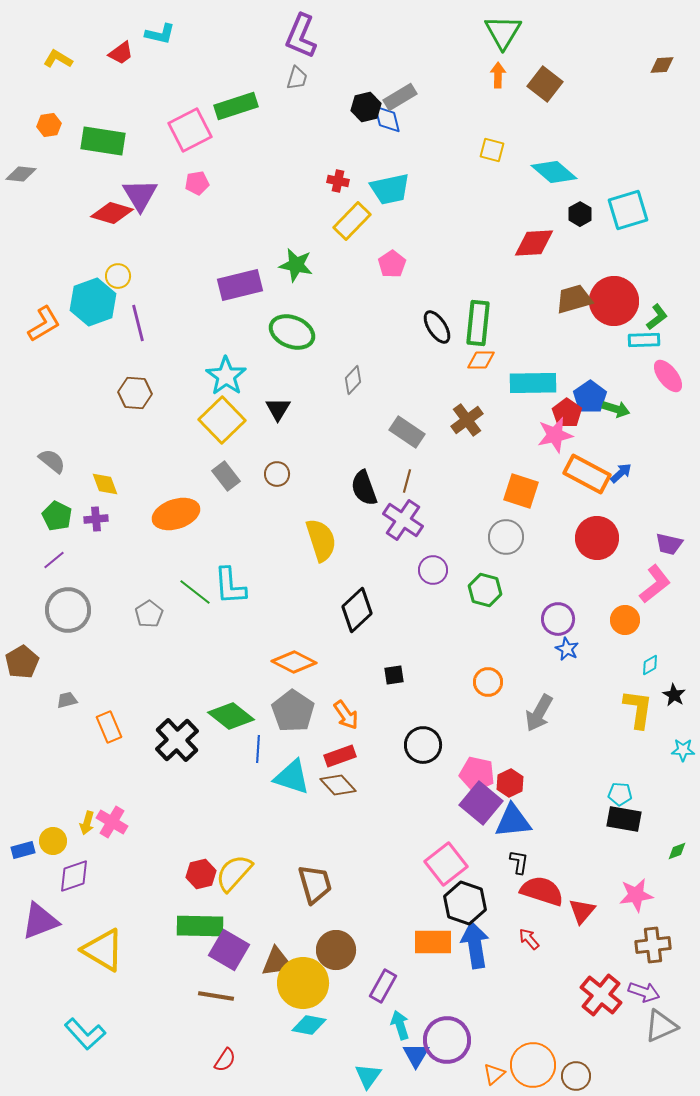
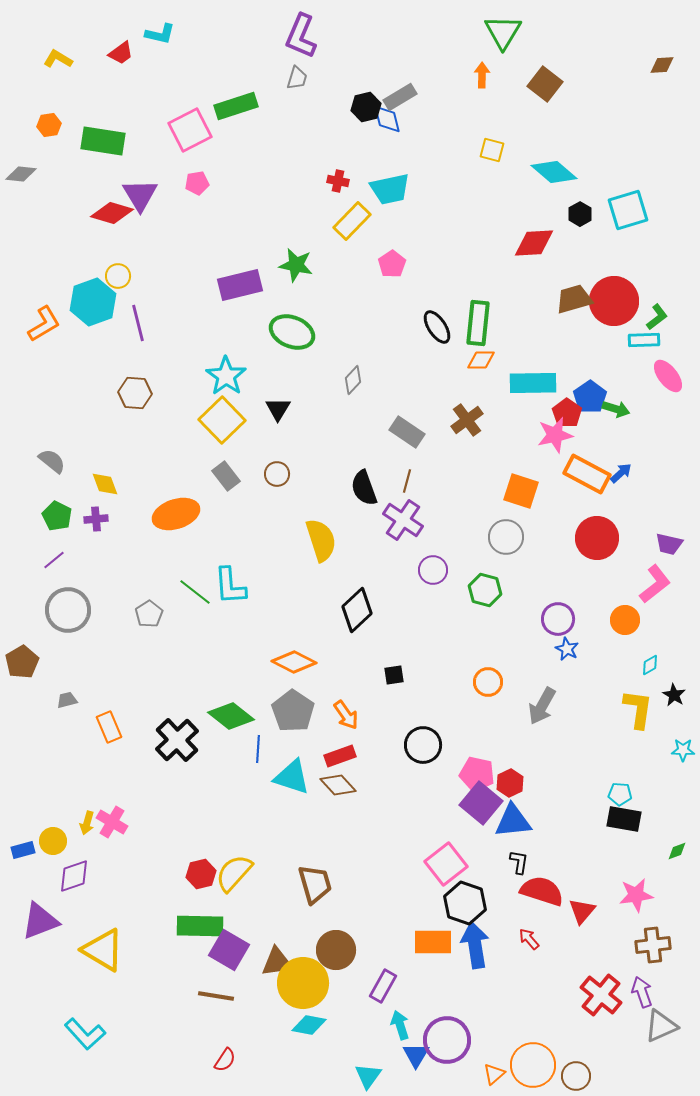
orange arrow at (498, 75): moved 16 px left
gray arrow at (539, 713): moved 3 px right, 7 px up
purple arrow at (644, 992): moved 2 px left; rotated 128 degrees counterclockwise
